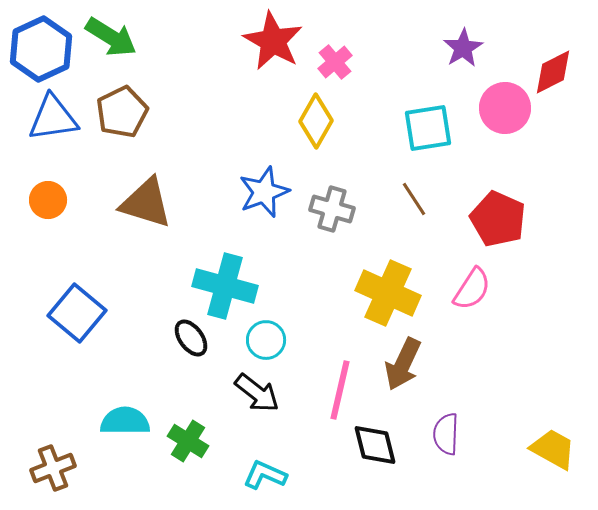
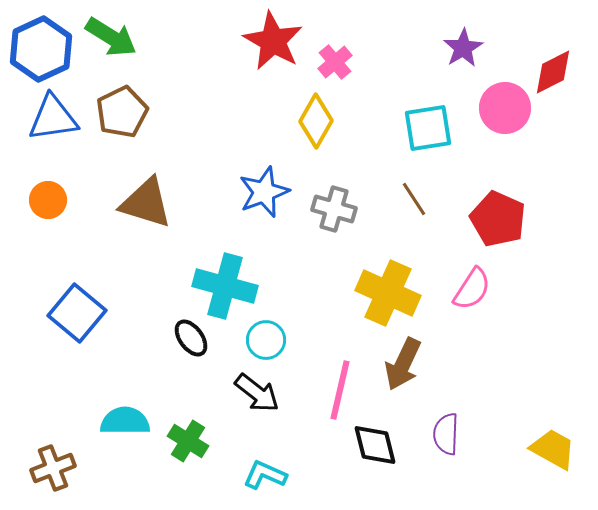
gray cross: moved 2 px right
